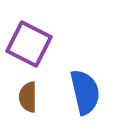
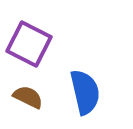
brown semicircle: rotated 116 degrees clockwise
